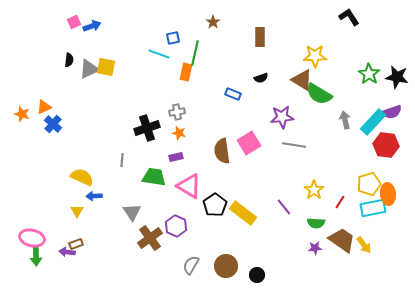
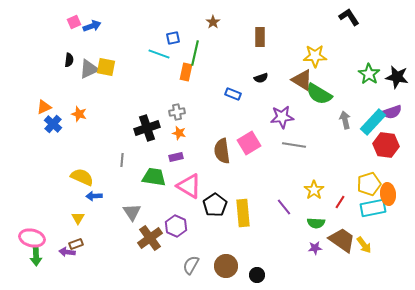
orange star at (22, 114): moved 57 px right
yellow triangle at (77, 211): moved 1 px right, 7 px down
yellow rectangle at (243, 213): rotated 48 degrees clockwise
